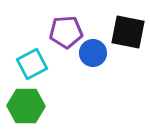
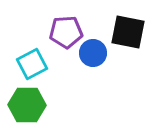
green hexagon: moved 1 px right, 1 px up
